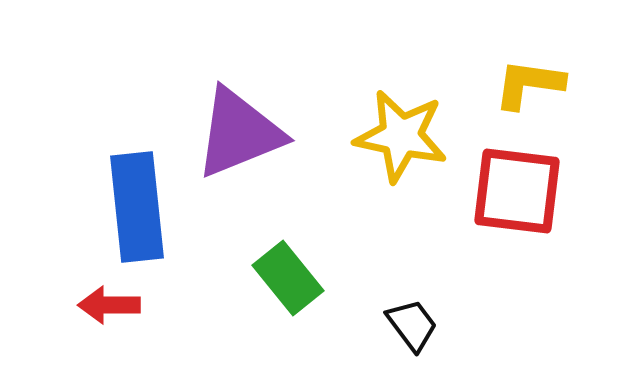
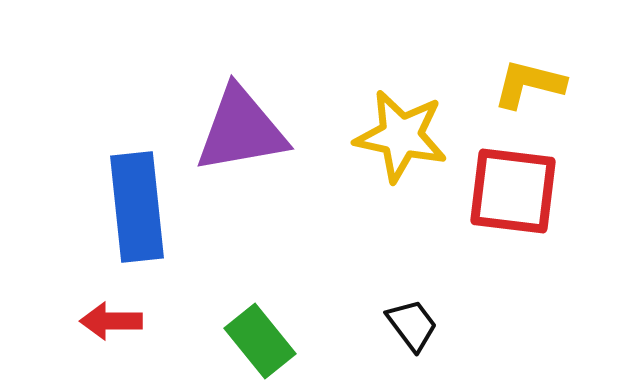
yellow L-shape: rotated 6 degrees clockwise
purple triangle: moved 2 px right, 3 px up; rotated 12 degrees clockwise
red square: moved 4 px left
green rectangle: moved 28 px left, 63 px down
red arrow: moved 2 px right, 16 px down
